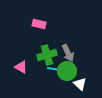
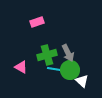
pink rectangle: moved 2 px left, 2 px up; rotated 32 degrees counterclockwise
green circle: moved 3 px right, 1 px up
white triangle: moved 2 px right, 3 px up
